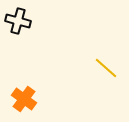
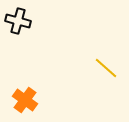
orange cross: moved 1 px right, 1 px down
